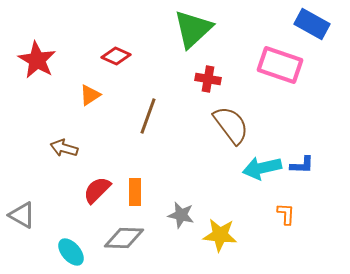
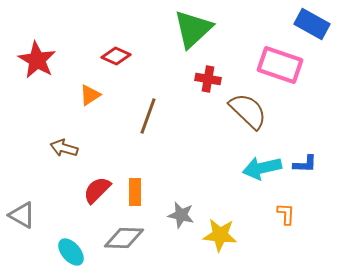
brown semicircle: moved 17 px right, 14 px up; rotated 9 degrees counterclockwise
blue L-shape: moved 3 px right, 1 px up
